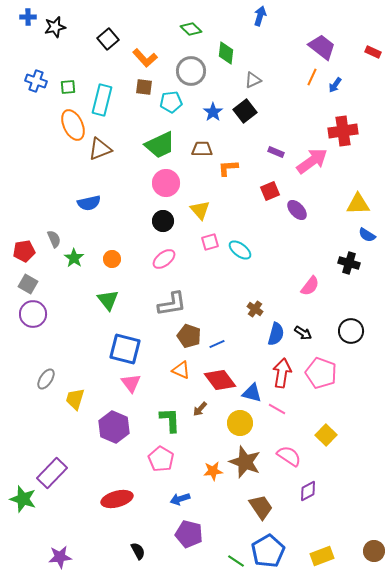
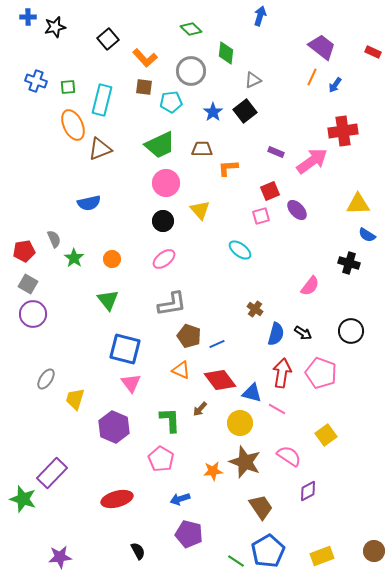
pink square at (210, 242): moved 51 px right, 26 px up
yellow square at (326, 435): rotated 10 degrees clockwise
